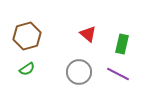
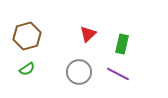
red triangle: rotated 36 degrees clockwise
